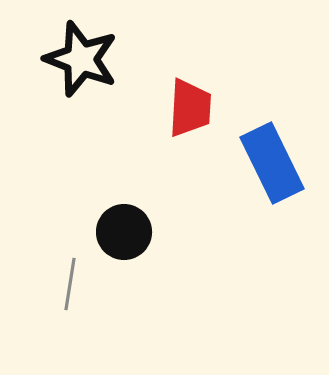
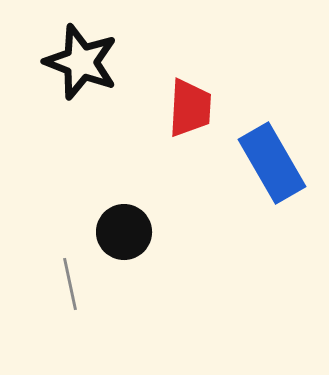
black star: moved 3 px down
blue rectangle: rotated 4 degrees counterclockwise
gray line: rotated 21 degrees counterclockwise
